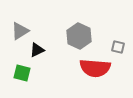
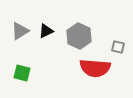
black triangle: moved 9 px right, 19 px up
